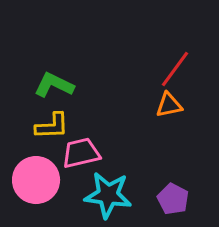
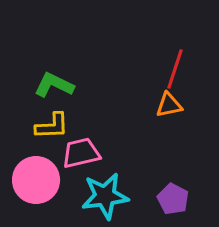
red line: rotated 18 degrees counterclockwise
cyan star: moved 3 px left, 1 px down; rotated 15 degrees counterclockwise
